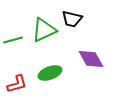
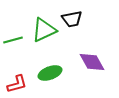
black trapezoid: rotated 25 degrees counterclockwise
purple diamond: moved 1 px right, 3 px down
